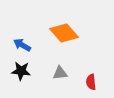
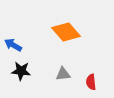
orange diamond: moved 2 px right, 1 px up
blue arrow: moved 9 px left
gray triangle: moved 3 px right, 1 px down
